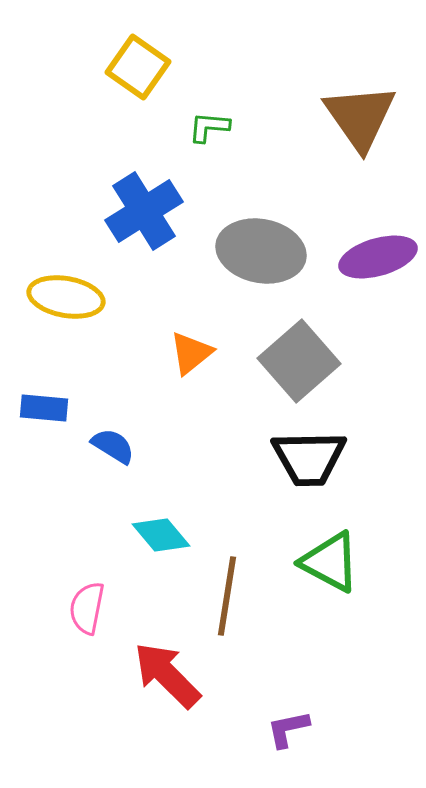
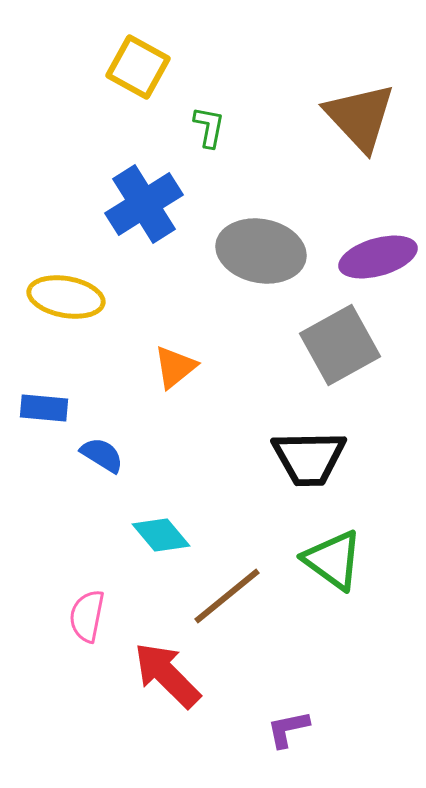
yellow square: rotated 6 degrees counterclockwise
brown triangle: rotated 8 degrees counterclockwise
green L-shape: rotated 96 degrees clockwise
blue cross: moved 7 px up
orange triangle: moved 16 px left, 14 px down
gray square: moved 41 px right, 16 px up; rotated 12 degrees clockwise
blue semicircle: moved 11 px left, 9 px down
green triangle: moved 3 px right, 2 px up; rotated 8 degrees clockwise
brown line: rotated 42 degrees clockwise
pink semicircle: moved 8 px down
